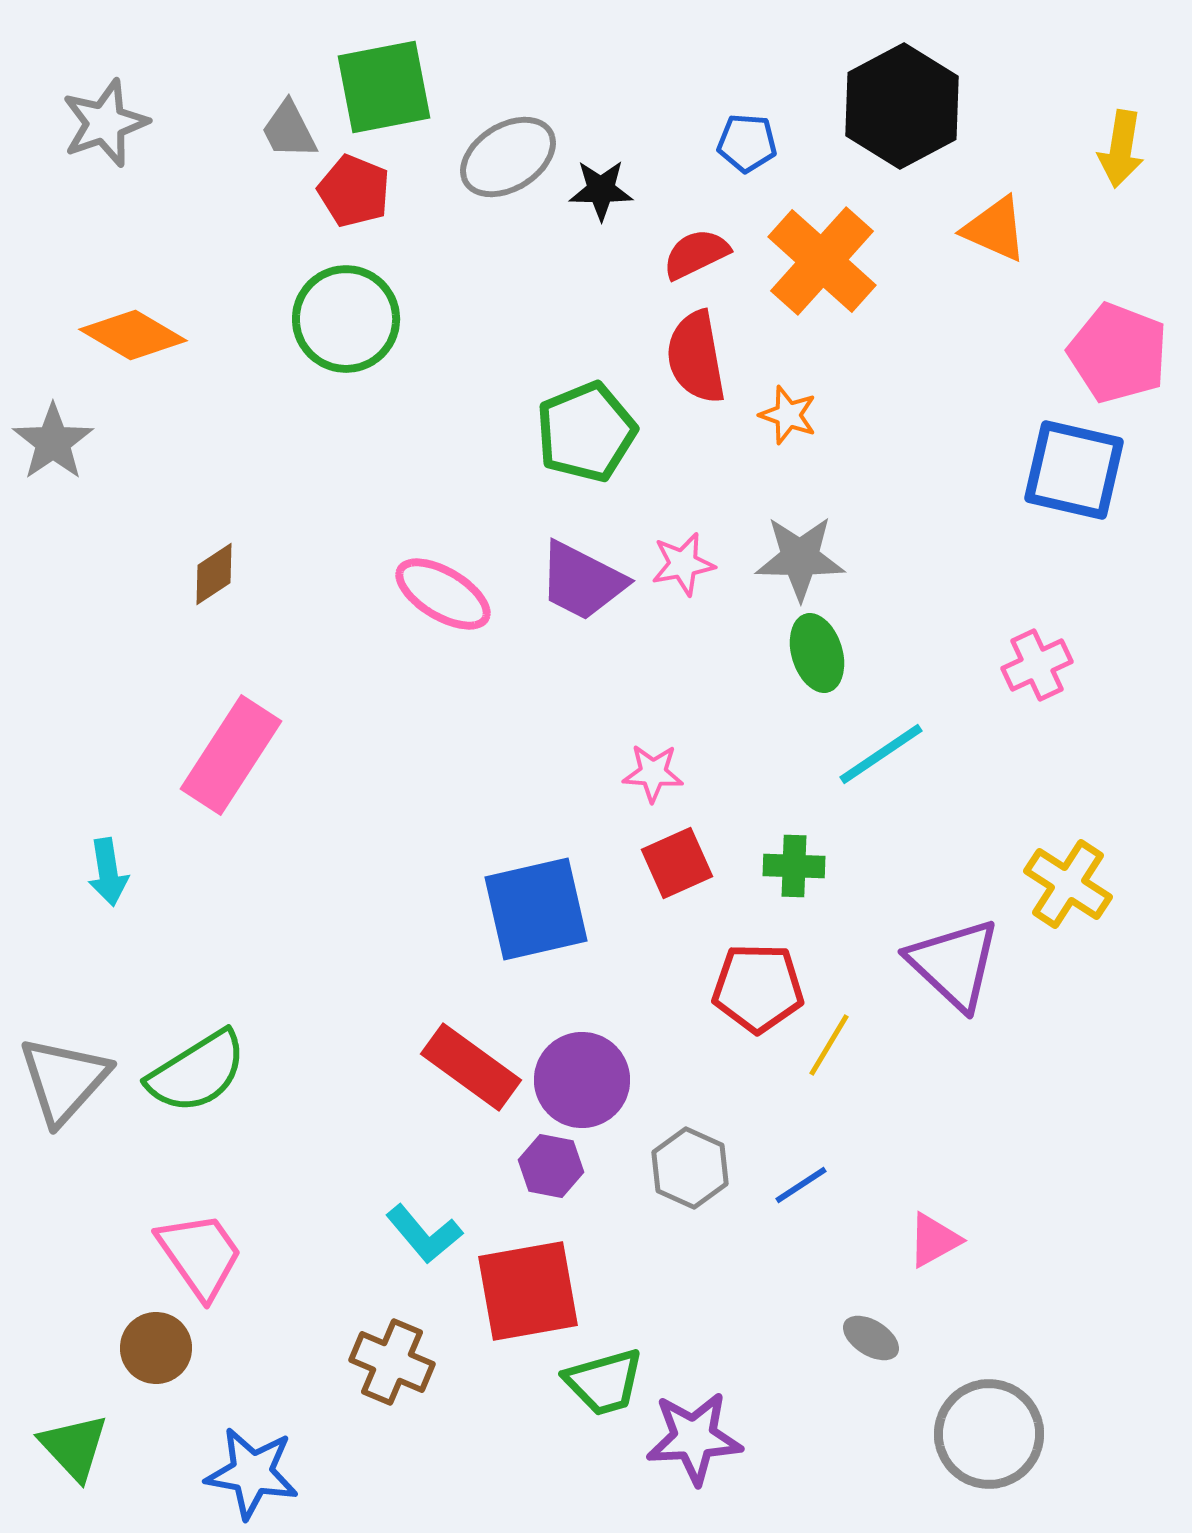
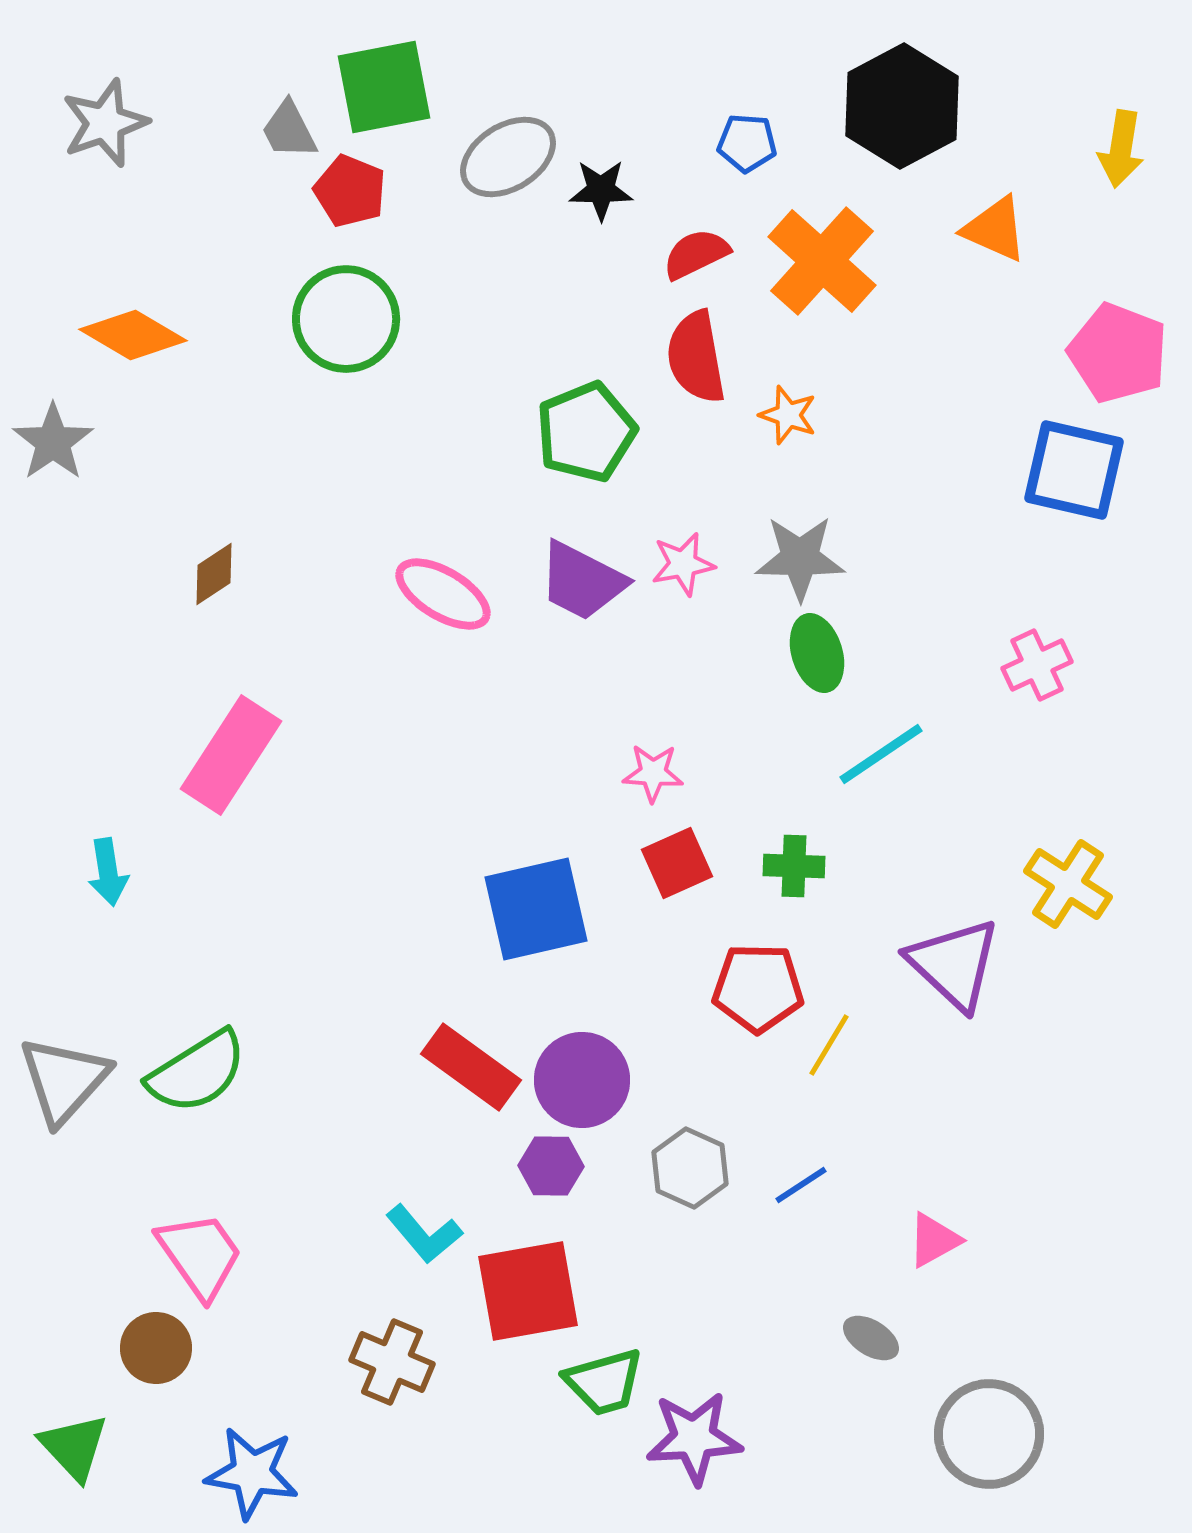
red pentagon at (354, 191): moved 4 px left
purple hexagon at (551, 1166): rotated 10 degrees counterclockwise
